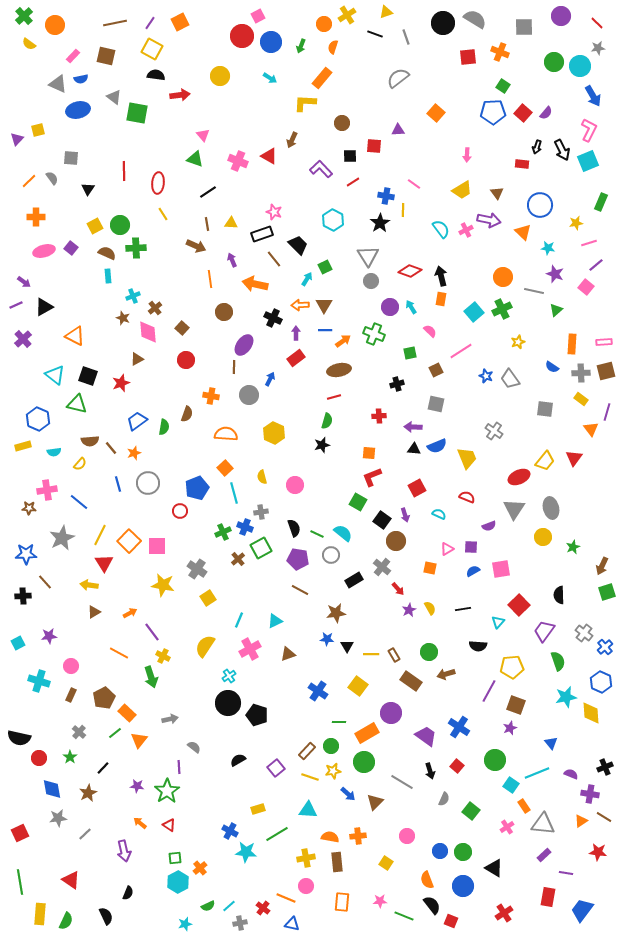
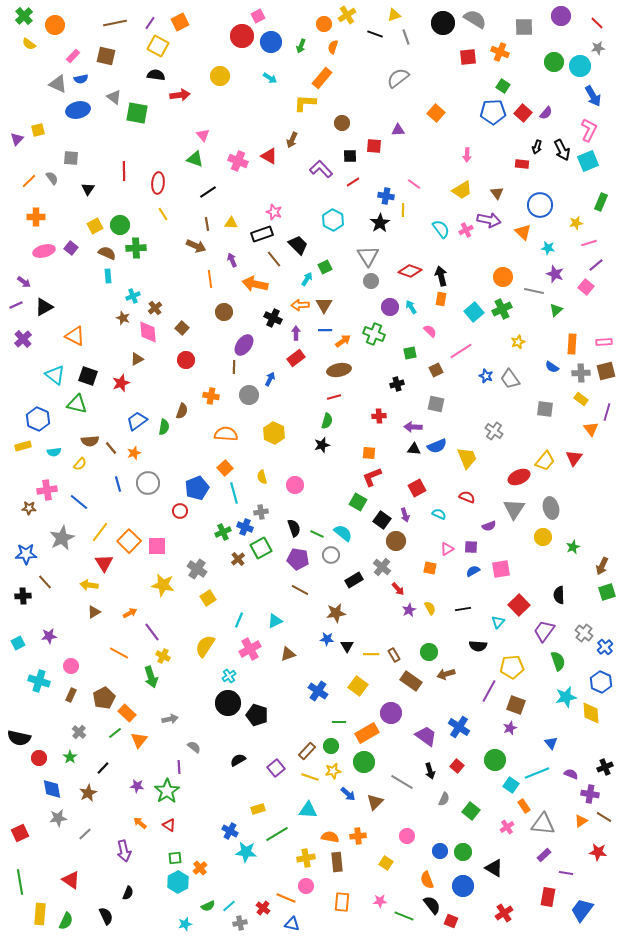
yellow triangle at (386, 12): moved 8 px right, 3 px down
yellow square at (152, 49): moved 6 px right, 3 px up
brown semicircle at (187, 414): moved 5 px left, 3 px up
yellow line at (100, 535): moved 3 px up; rotated 10 degrees clockwise
